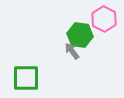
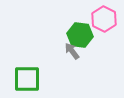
green square: moved 1 px right, 1 px down
